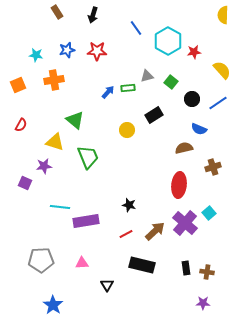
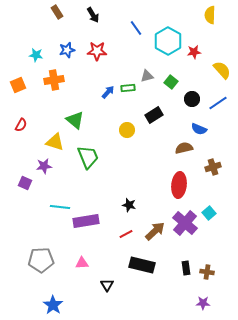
black arrow at (93, 15): rotated 49 degrees counterclockwise
yellow semicircle at (223, 15): moved 13 px left
